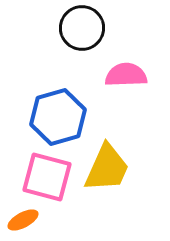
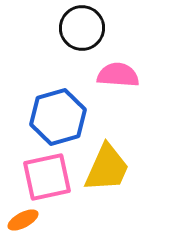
pink semicircle: moved 8 px left; rotated 6 degrees clockwise
pink square: rotated 27 degrees counterclockwise
